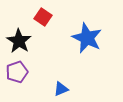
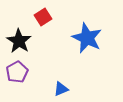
red square: rotated 24 degrees clockwise
purple pentagon: rotated 10 degrees counterclockwise
